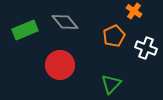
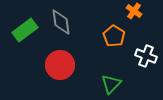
gray diamond: moved 4 px left; rotated 32 degrees clockwise
green rectangle: rotated 15 degrees counterclockwise
orange pentagon: rotated 15 degrees counterclockwise
white cross: moved 8 px down
